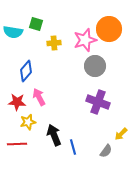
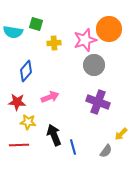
gray circle: moved 1 px left, 1 px up
pink arrow: moved 11 px right; rotated 96 degrees clockwise
yellow star: rotated 21 degrees clockwise
red line: moved 2 px right, 1 px down
